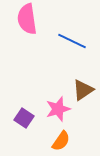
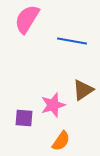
pink semicircle: rotated 40 degrees clockwise
blue line: rotated 16 degrees counterclockwise
pink star: moved 5 px left, 4 px up
purple square: rotated 30 degrees counterclockwise
